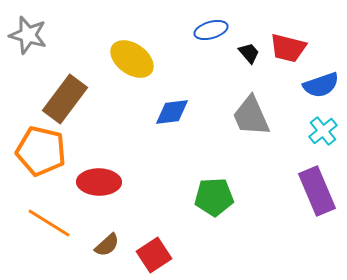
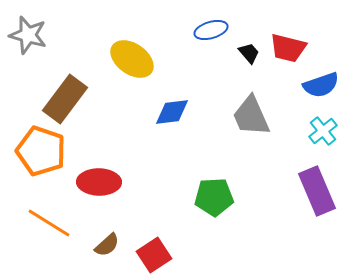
orange pentagon: rotated 6 degrees clockwise
